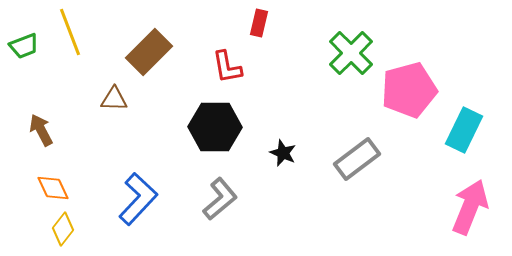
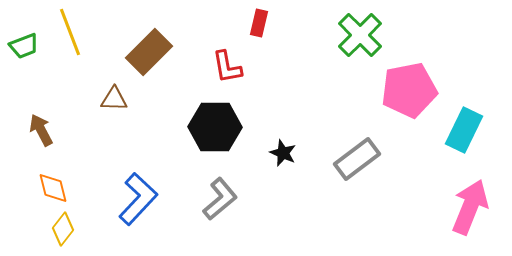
green cross: moved 9 px right, 18 px up
pink pentagon: rotated 4 degrees clockwise
orange diamond: rotated 12 degrees clockwise
